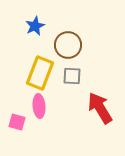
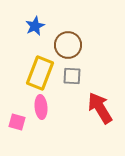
pink ellipse: moved 2 px right, 1 px down
